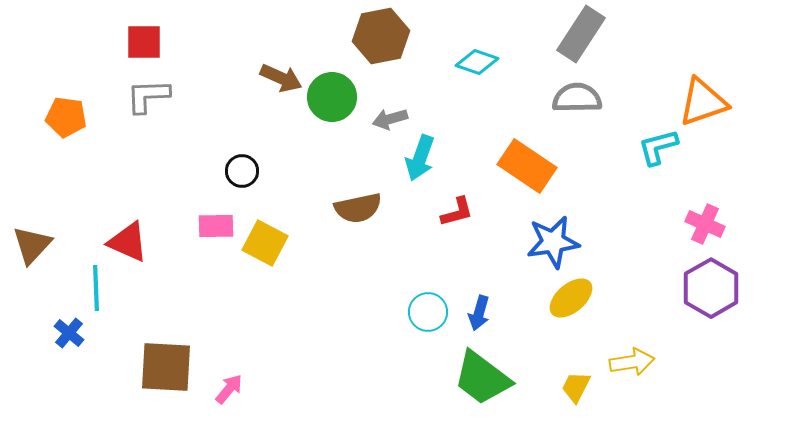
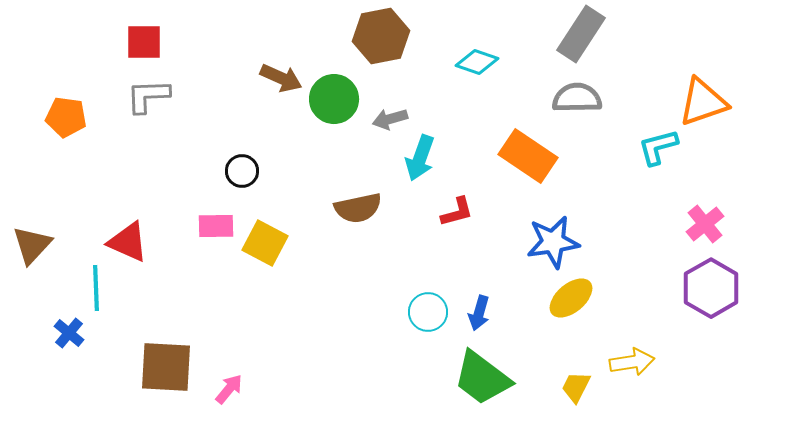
green circle: moved 2 px right, 2 px down
orange rectangle: moved 1 px right, 10 px up
pink cross: rotated 27 degrees clockwise
